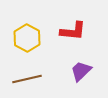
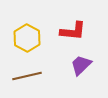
purple trapezoid: moved 6 px up
brown line: moved 3 px up
